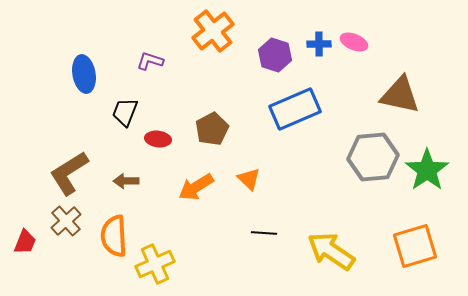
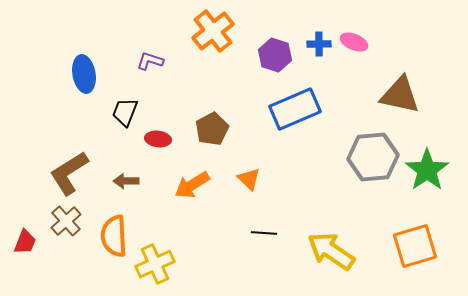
orange arrow: moved 4 px left, 2 px up
